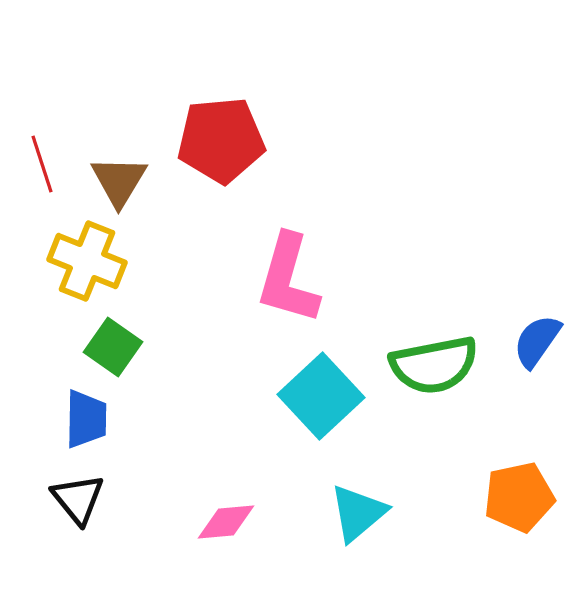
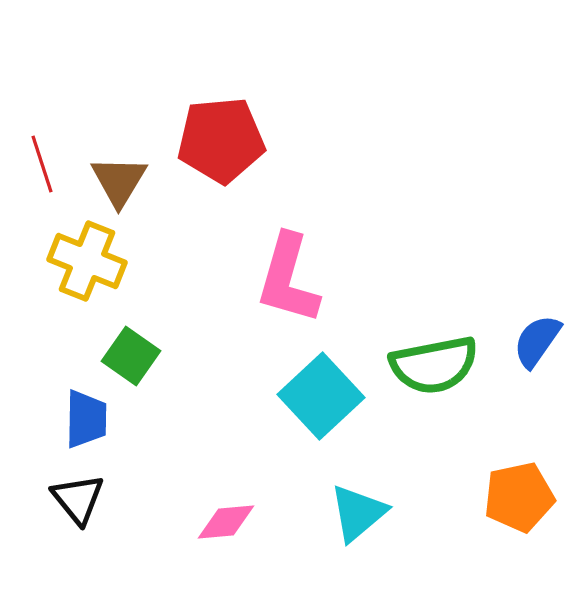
green square: moved 18 px right, 9 px down
